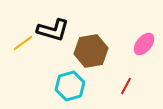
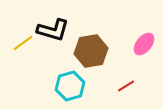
red line: rotated 30 degrees clockwise
